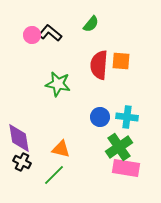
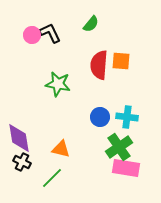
black L-shape: rotated 25 degrees clockwise
green line: moved 2 px left, 3 px down
